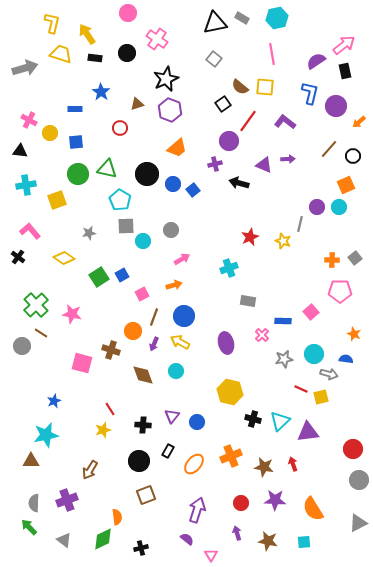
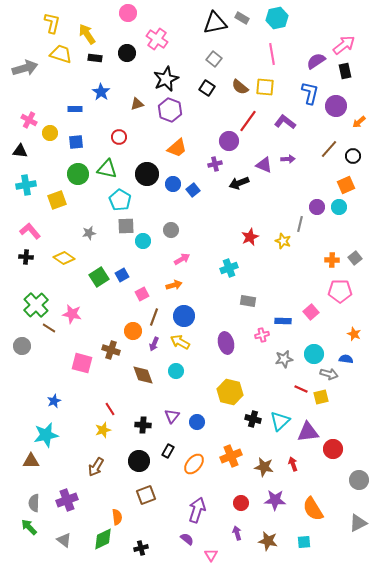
black square at (223, 104): moved 16 px left, 16 px up; rotated 21 degrees counterclockwise
red circle at (120, 128): moved 1 px left, 9 px down
black arrow at (239, 183): rotated 36 degrees counterclockwise
black cross at (18, 257): moved 8 px right; rotated 32 degrees counterclockwise
brown line at (41, 333): moved 8 px right, 5 px up
pink cross at (262, 335): rotated 32 degrees clockwise
red circle at (353, 449): moved 20 px left
brown arrow at (90, 470): moved 6 px right, 3 px up
